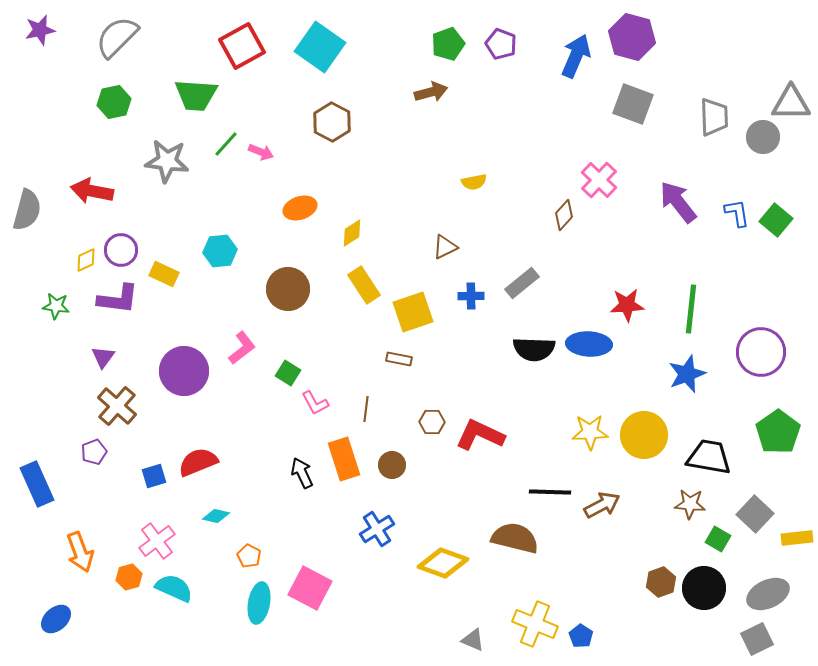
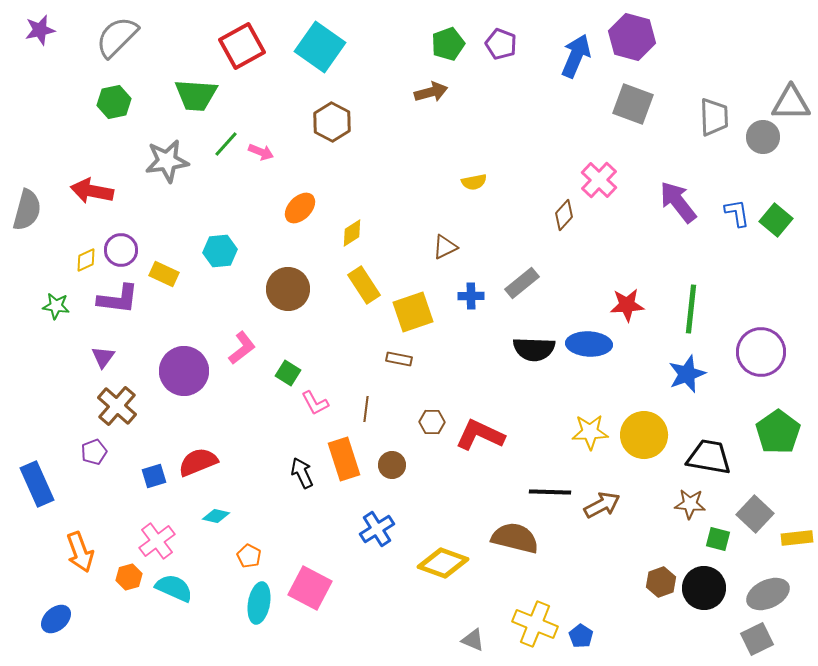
gray star at (167, 161): rotated 15 degrees counterclockwise
orange ellipse at (300, 208): rotated 28 degrees counterclockwise
green square at (718, 539): rotated 15 degrees counterclockwise
